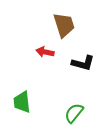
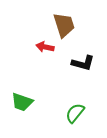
red arrow: moved 5 px up
green trapezoid: rotated 65 degrees counterclockwise
green semicircle: moved 1 px right
